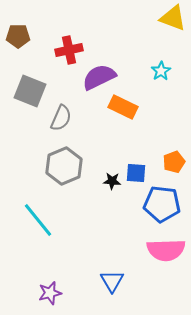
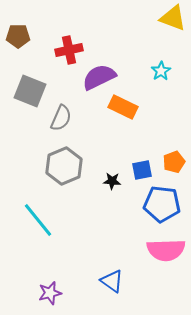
blue square: moved 6 px right, 3 px up; rotated 15 degrees counterclockwise
blue triangle: rotated 25 degrees counterclockwise
